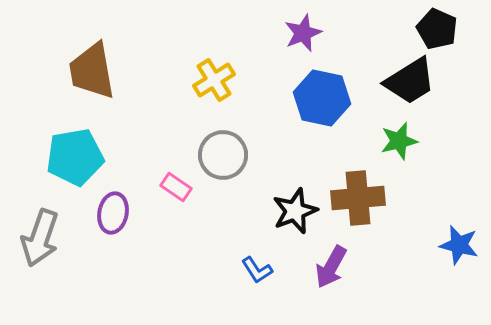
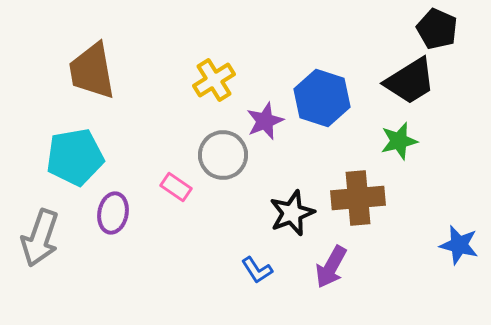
purple star: moved 38 px left, 88 px down
blue hexagon: rotated 6 degrees clockwise
black star: moved 3 px left, 2 px down
